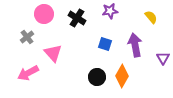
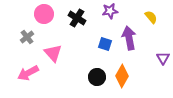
purple arrow: moved 6 px left, 7 px up
